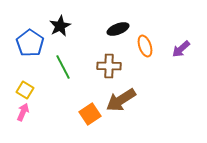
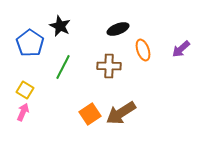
black star: rotated 20 degrees counterclockwise
orange ellipse: moved 2 px left, 4 px down
green line: rotated 55 degrees clockwise
brown arrow: moved 13 px down
